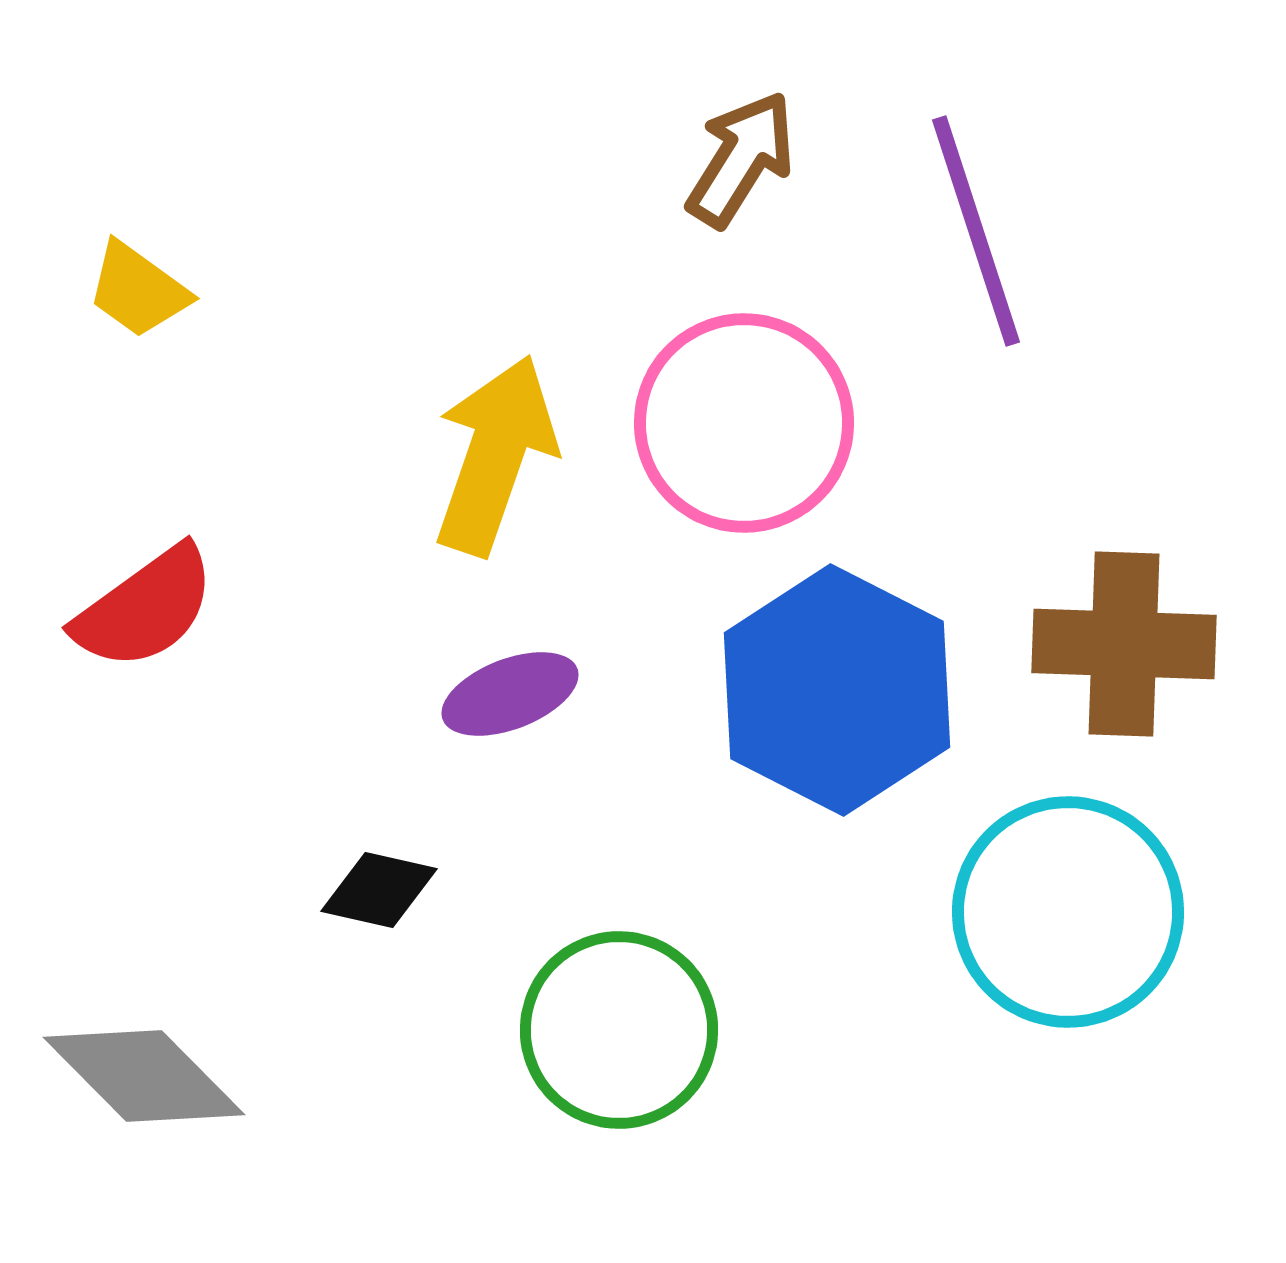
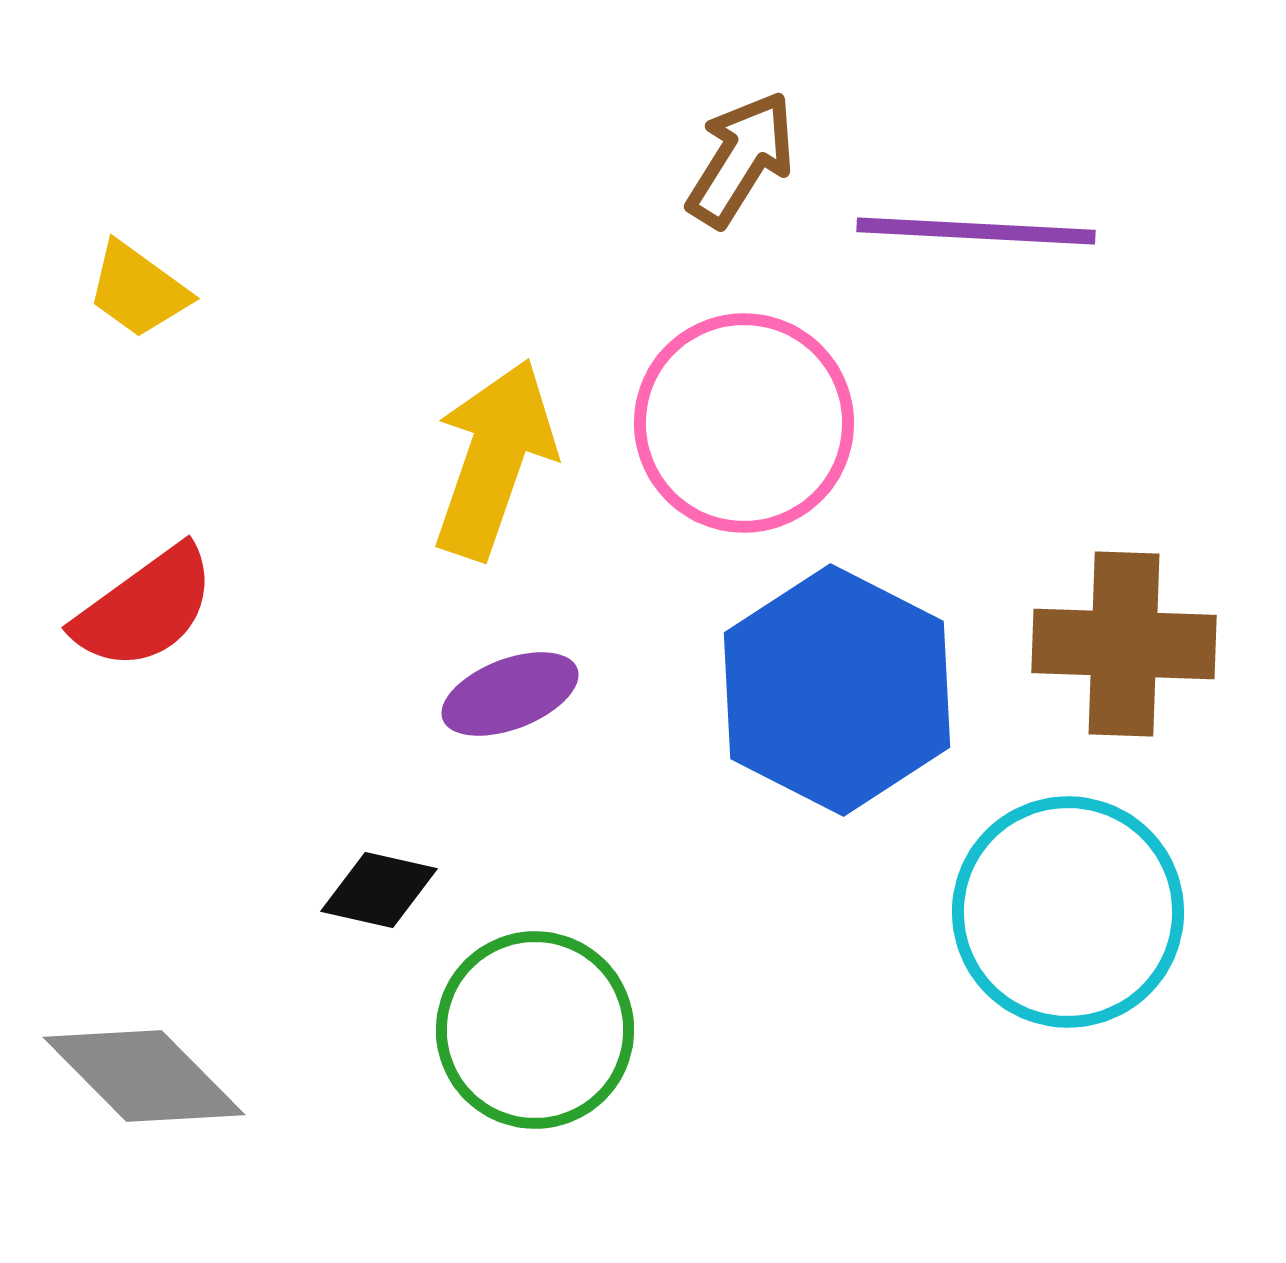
purple line: rotated 69 degrees counterclockwise
yellow arrow: moved 1 px left, 4 px down
green circle: moved 84 px left
